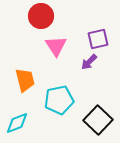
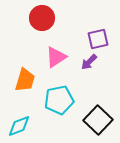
red circle: moved 1 px right, 2 px down
pink triangle: moved 11 px down; rotated 30 degrees clockwise
orange trapezoid: rotated 30 degrees clockwise
cyan diamond: moved 2 px right, 3 px down
